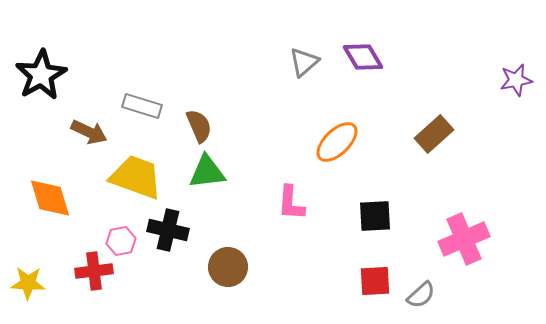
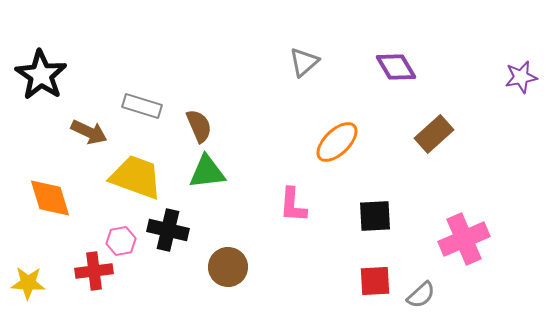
purple diamond: moved 33 px right, 10 px down
black star: rotated 9 degrees counterclockwise
purple star: moved 5 px right, 3 px up
pink L-shape: moved 2 px right, 2 px down
